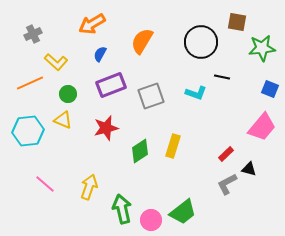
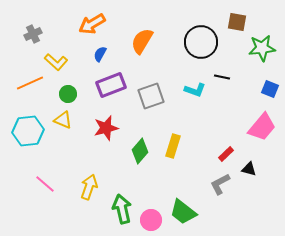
cyan L-shape: moved 1 px left, 3 px up
green diamond: rotated 15 degrees counterclockwise
gray L-shape: moved 7 px left
green trapezoid: rotated 76 degrees clockwise
